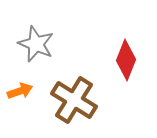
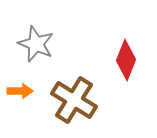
orange arrow: rotated 20 degrees clockwise
